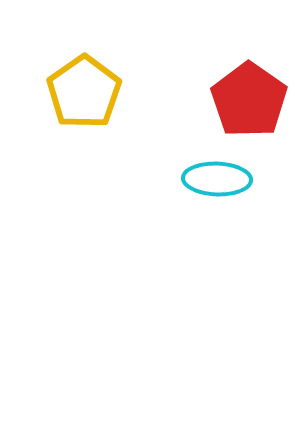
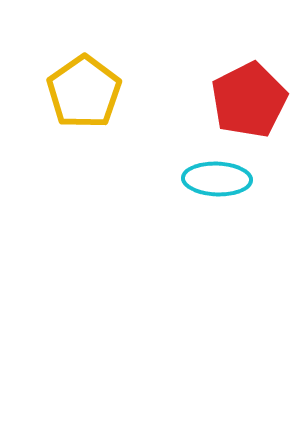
red pentagon: rotated 10 degrees clockwise
